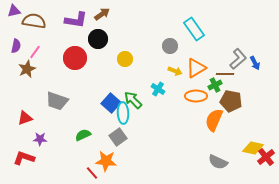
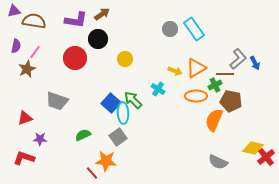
gray circle: moved 17 px up
